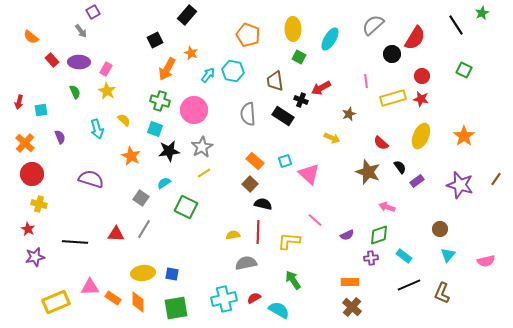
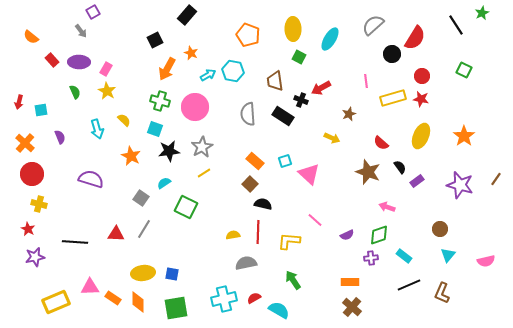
cyan arrow at (208, 75): rotated 21 degrees clockwise
pink circle at (194, 110): moved 1 px right, 3 px up
